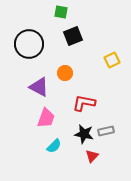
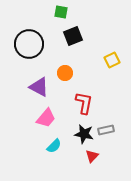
red L-shape: rotated 90 degrees clockwise
pink trapezoid: rotated 20 degrees clockwise
gray rectangle: moved 1 px up
